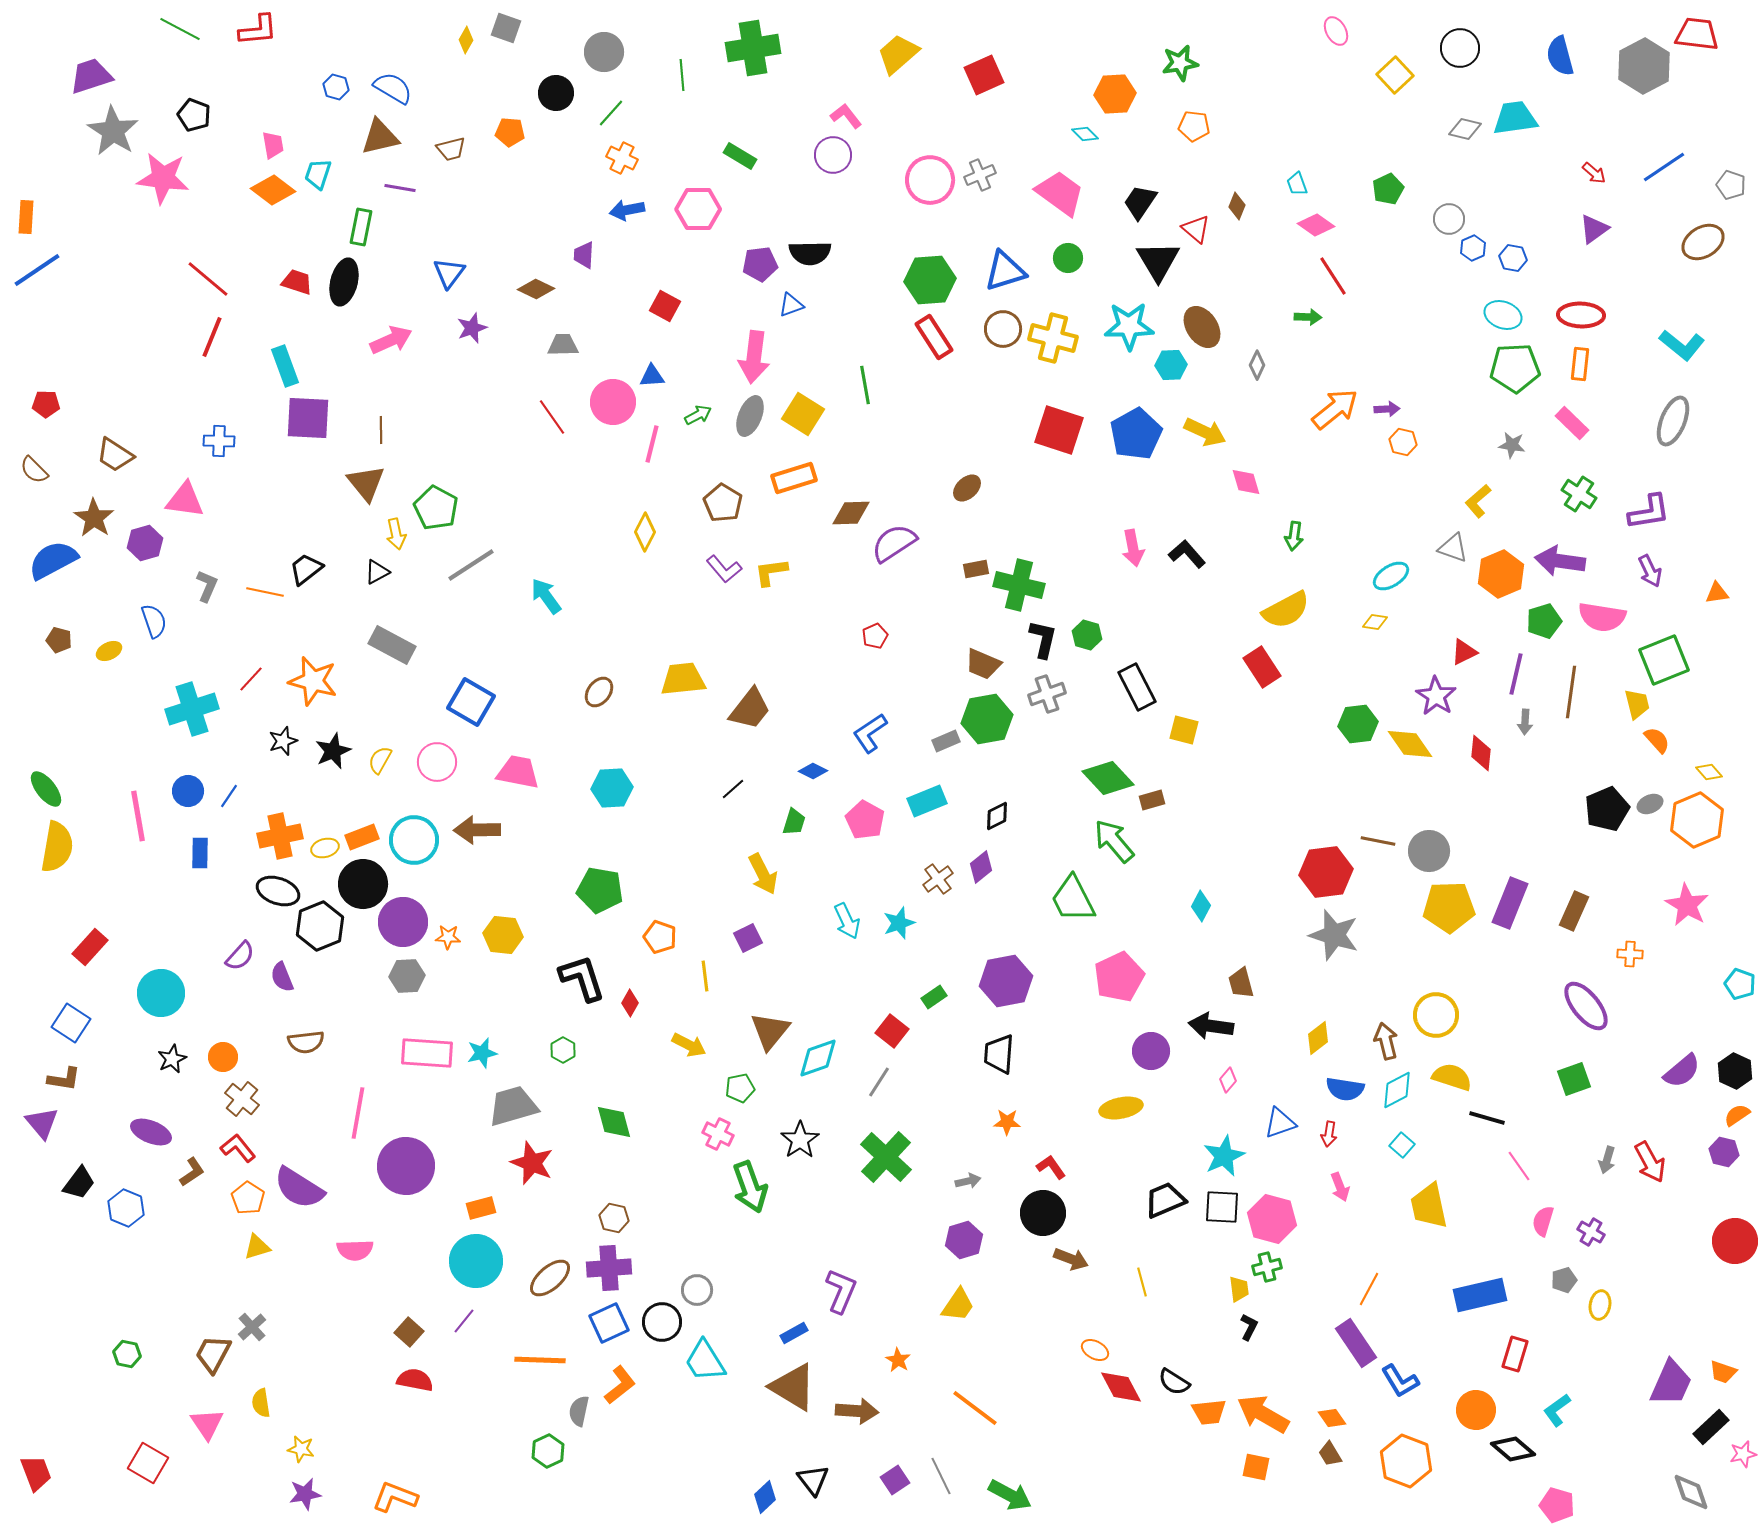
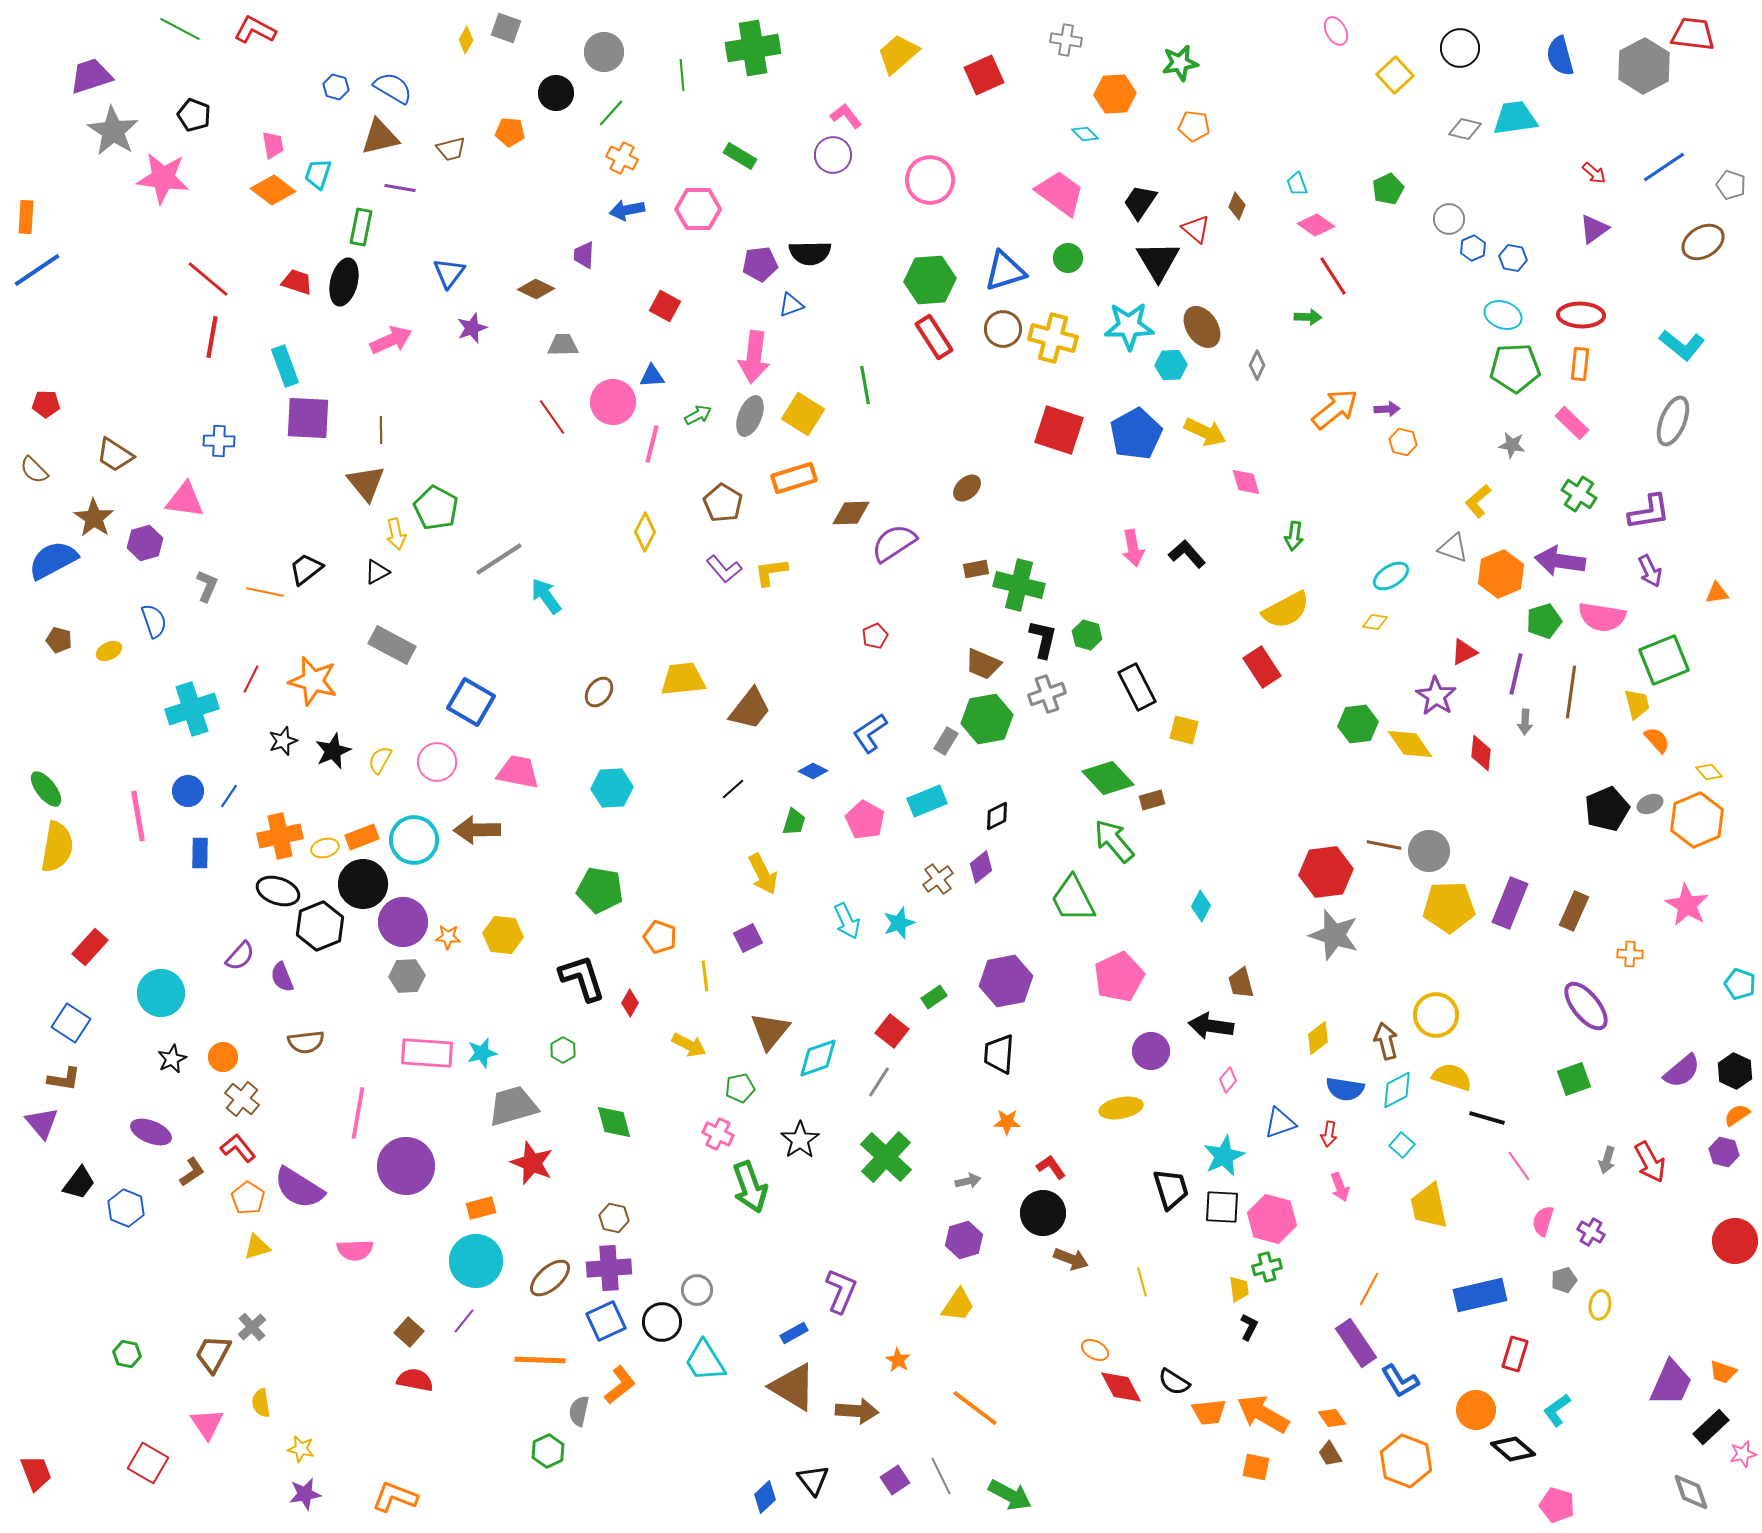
red L-shape at (258, 30): moved 3 px left; rotated 147 degrees counterclockwise
red trapezoid at (1697, 34): moved 4 px left
gray cross at (980, 175): moved 86 px right, 135 px up; rotated 32 degrees clockwise
red line at (212, 337): rotated 12 degrees counterclockwise
gray line at (471, 565): moved 28 px right, 6 px up
red line at (251, 679): rotated 16 degrees counterclockwise
gray rectangle at (946, 741): rotated 36 degrees counterclockwise
brown line at (1378, 841): moved 6 px right, 4 px down
black trapezoid at (1165, 1200): moved 6 px right, 11 px up; rotated 96 degrees clockwise
blue square at (609, 1323): moved 3 px left, 2 px up
